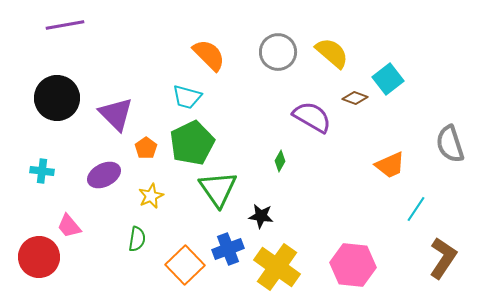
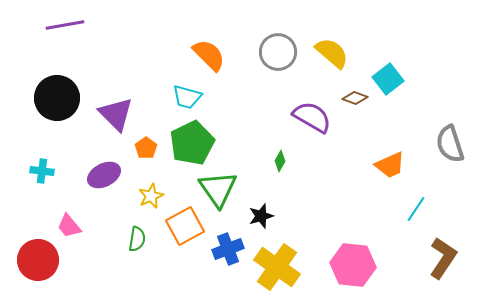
black star: rotated 25 degrees counterclockwise
red circle: moved 1 px left, 3 px down
orange square: moved 39 px up; rotated 15 degrees clockwise
